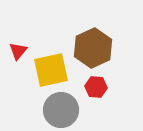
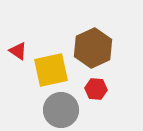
red triangle: rotated 36 degrees counterclockwise
red hexagon: moved 2 px down
